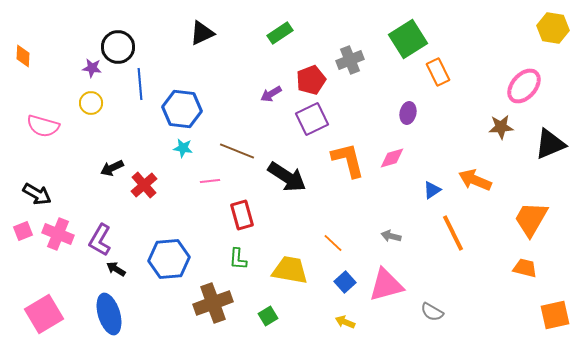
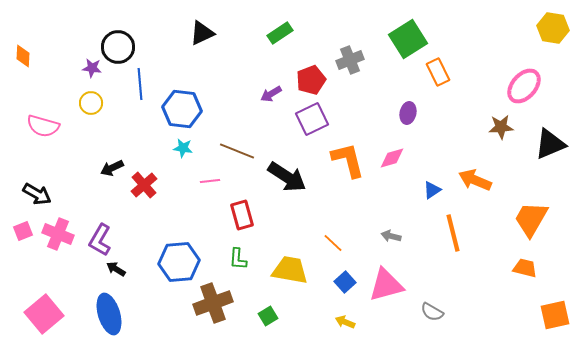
orange line at (453, 233): rotated 12 degrees clockwise
blue hexagon at (169, 259): moved 10 px right, 3 px down
pink square at (44, 314): rotated 9 degrees counterclockwise
